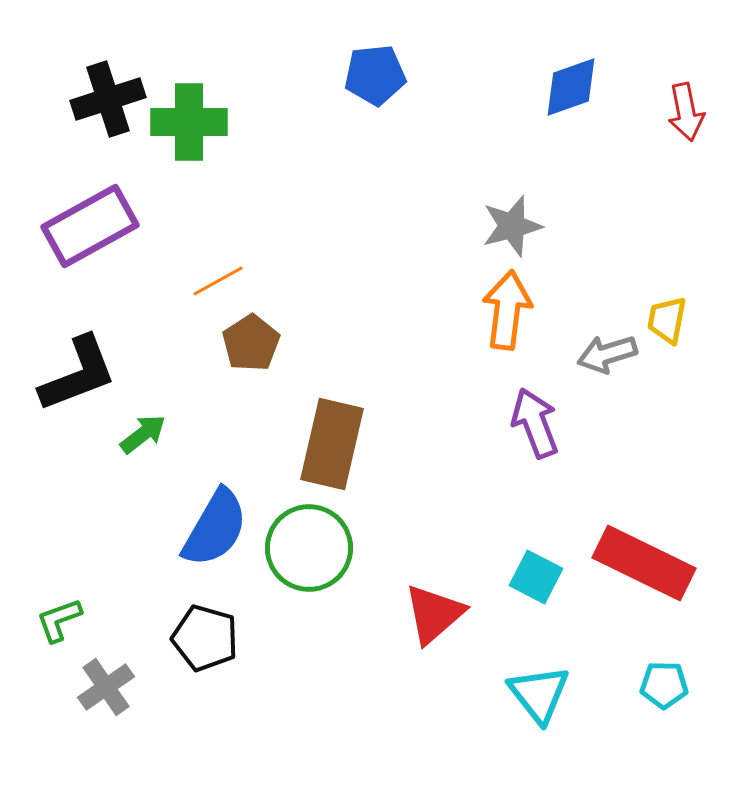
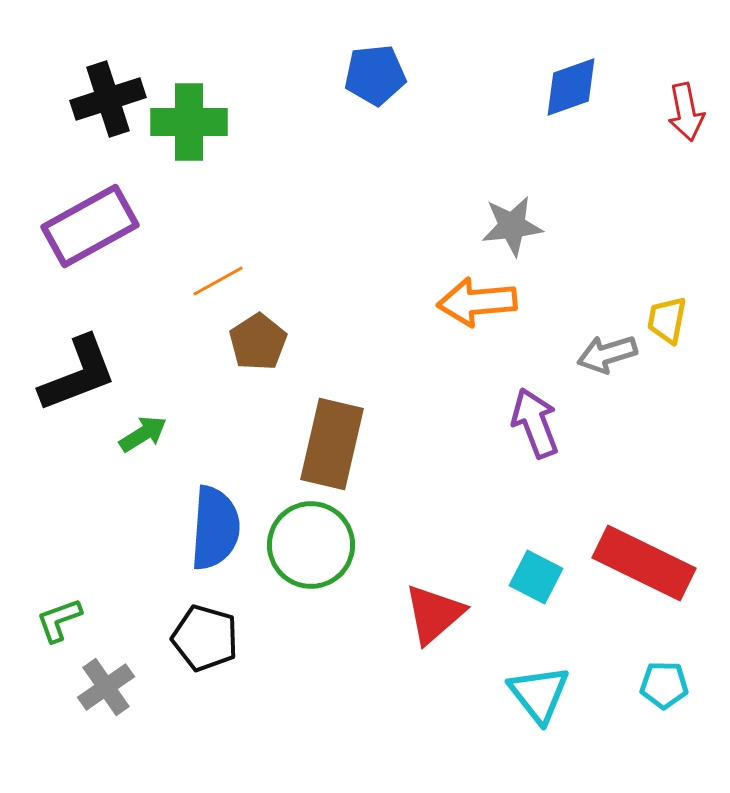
gray star: rotated 8 degrees clockwise
orange arrow: moved 30 px left, 8 px up; rotated 102 degrees counterclockwise
brown pentagon: moved 7 px right, 1 px up
green arrow: rotated 6 degrees clockwise
blue semicircle: rotated 26 degrees counterclockwise
green circle: moved 2 px right, 3 px up
